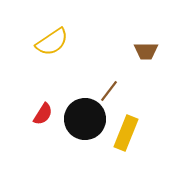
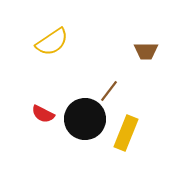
red semicircle: rotated 85 degrees clockwise
